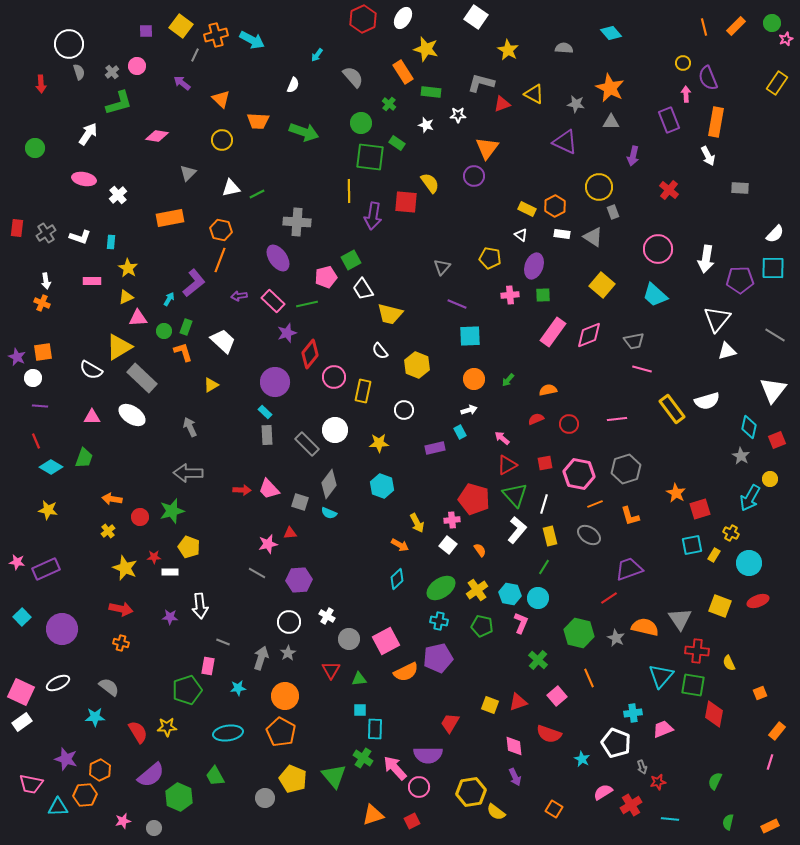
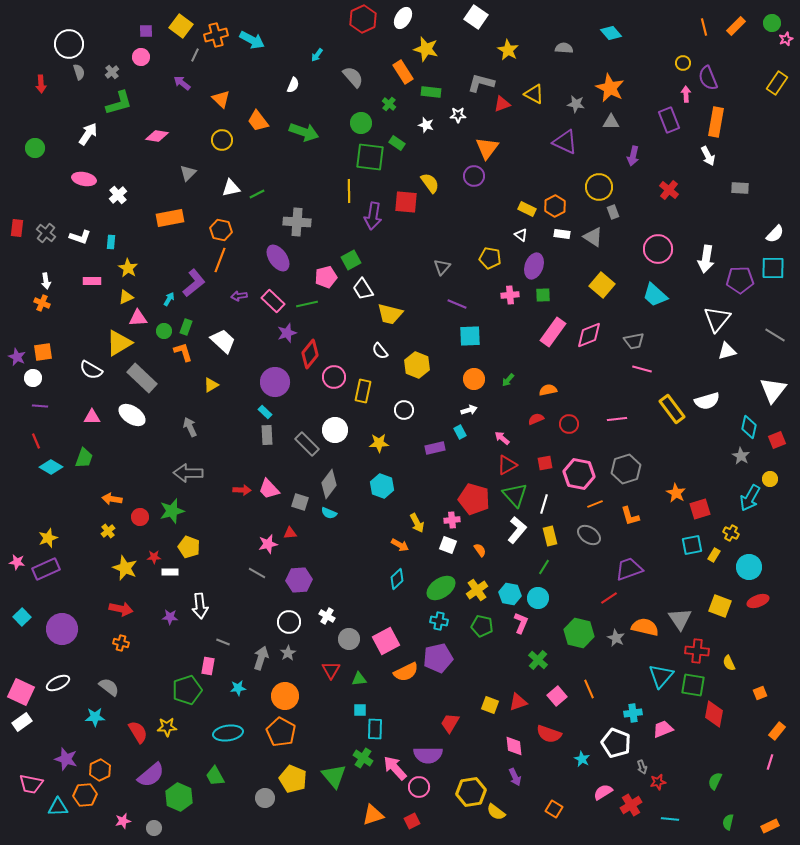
pink circle at (137, 66): moved 4 px right, 9 px up
orange trapezoid at (258, 121): rotated 50 degrees clockwise
gray cross at (46, 233): rotated 18 degrees counterclockwise
yellow triangle at (119, 347): moved 4 px up
yellow star at (48, 510): moved 28 px down; rotated 30 degrees counterclockwise
white square at (448, 545): rotated 18 degrees counterclockwise
cyan circle at (749, 563): moved 4 px down
orange line at (589, 678): moved 11 px down
